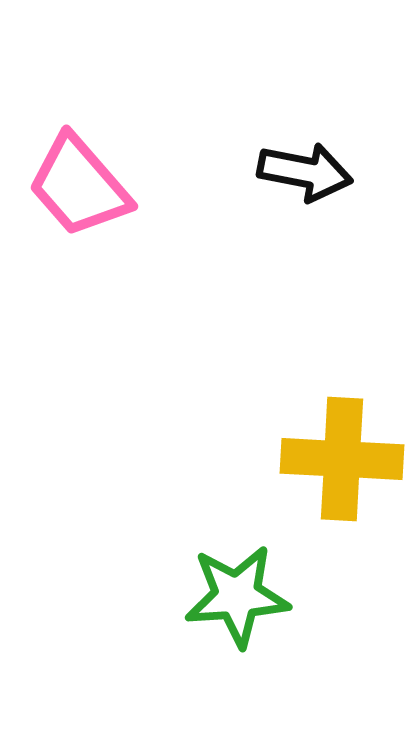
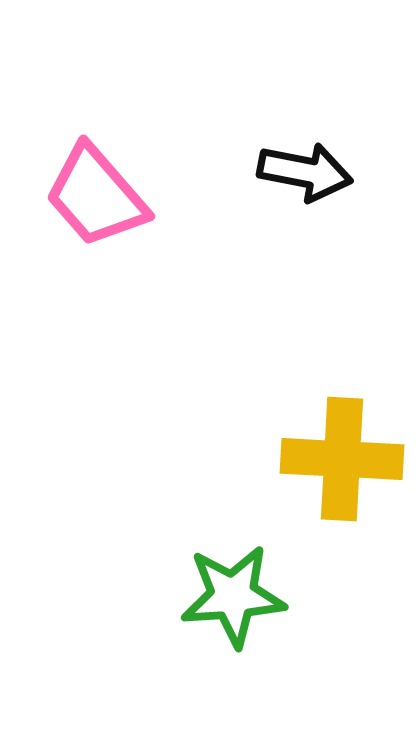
pink trapezoid: moved 17 px right, 10 px down
green star: moved 4 px left
